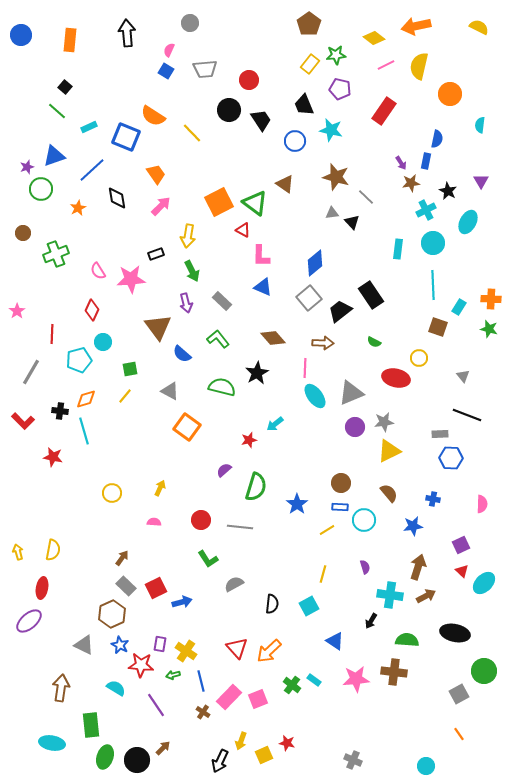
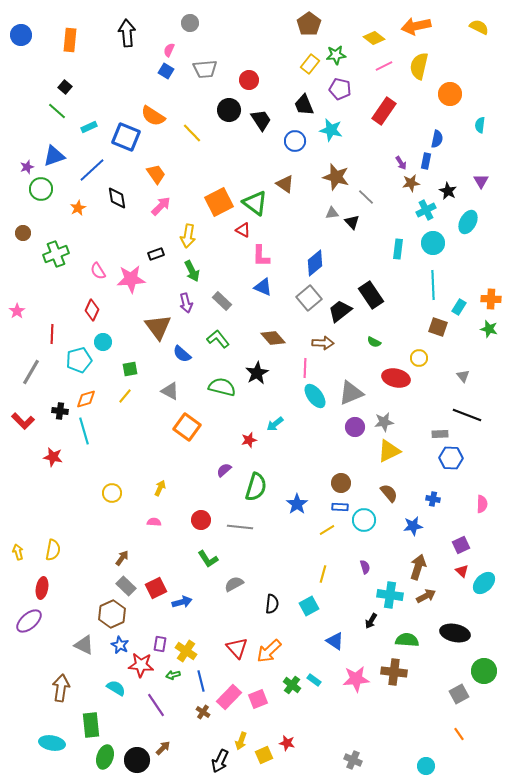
pink line at (386, 65): moved 2 px left, 1 px down
